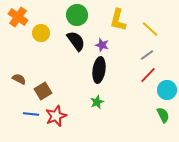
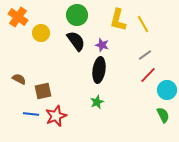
yellow line: moved 7 px left, 5 px up; rotated 18 degrees clockwise
gray line: moved 2 px left
brown square: rotated 18 degrees clockwise
